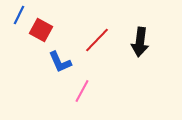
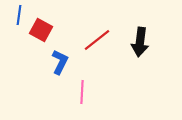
blue line: rotated 18 degrees counterclockwise
red line: rotated 8 degrees clockwise
blue L-shape: rotated 130 degrees counterclockwise
pink line: moved 1 px down; rotated 25 degrees counterclockwise
